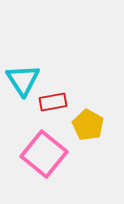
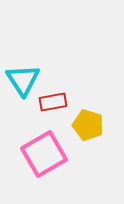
yellow pentagon: rotated 12 degrees counterclockwise
pink square: rotated 21 degrees clockwise
